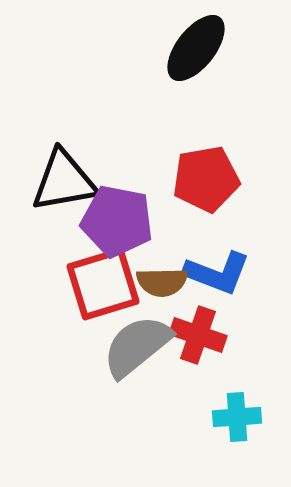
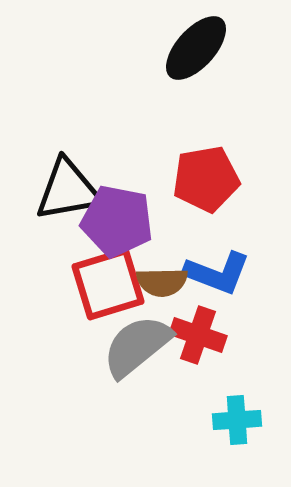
black ellipse: rotated 4 degrees clockwise
black triangle: moved 4 px right, 9 px down
red square: moved 5 px right
cyan cross: moved 3 px down
